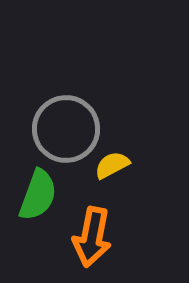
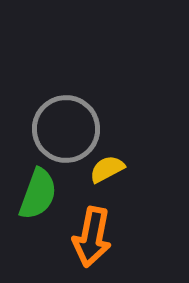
yellow semicircle: moved 5 px left, 4 px down
green semicircle: moved 1 px up
